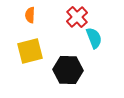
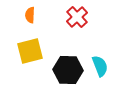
cyan semicircle: moved 6 px right, 28 px down
